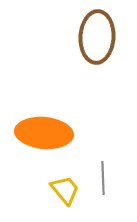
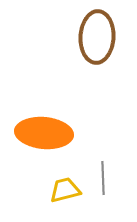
yellow trapezoid: rotated 64 degrees counterclockwise
